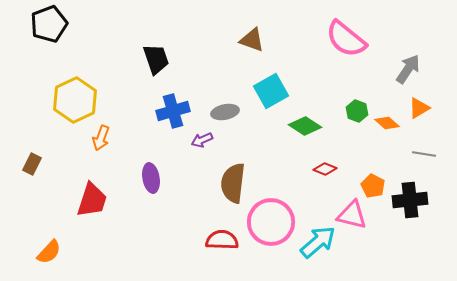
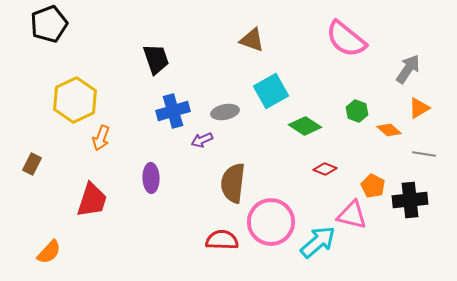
orange diamond: moved 2 px right, 7 px down
purple ellipse: rotated 8 degrees clockwise
